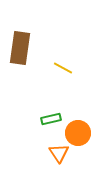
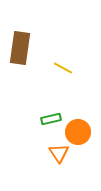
orange circle: moved 1 px up
